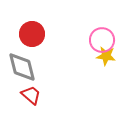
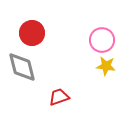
red circle: moved 1 px up
yellow star: moved 10 px down
red trapezoid: moved 28 px right, 2 px down; rotated 60 degrees counterclockwise
